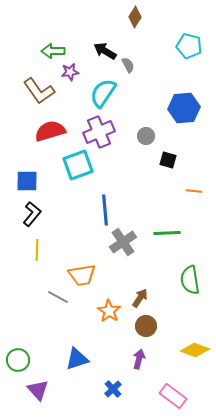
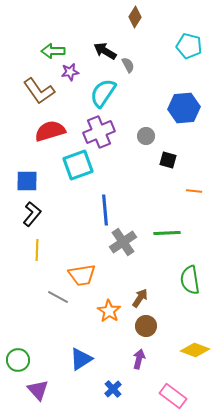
blue triangle: moved 4 px right; rotated 15 degrees counterclockwise
